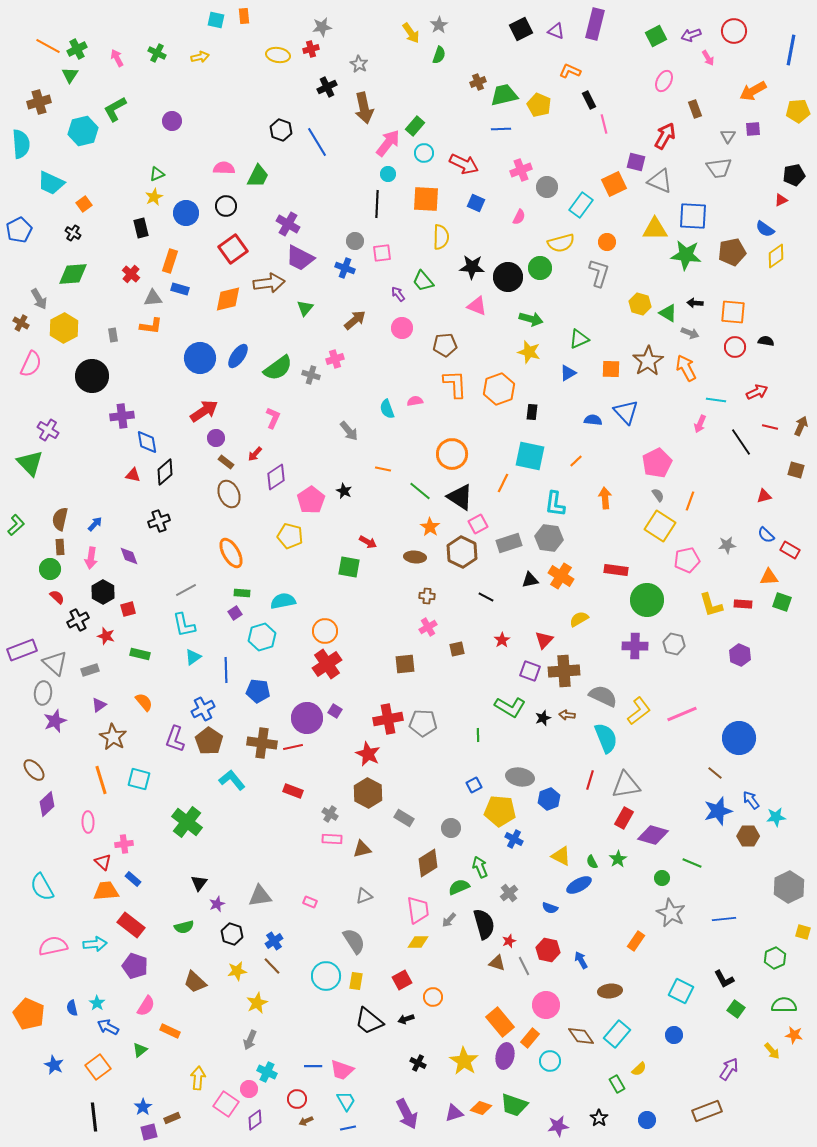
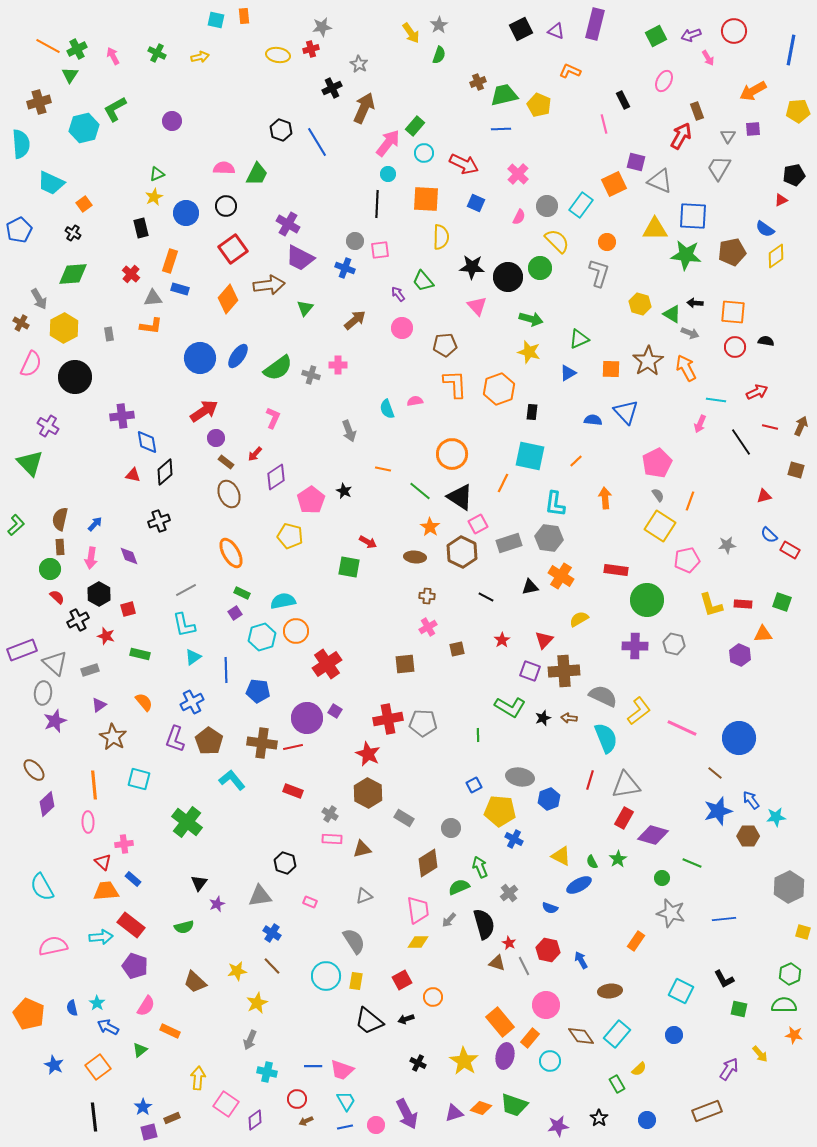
pink arrow at (117, 58): moved 4 px left, 2 px up
black cross at (327, 87): moved 5 px right, 1 px down
black rectangle at (589, 100): moved 34 px right
brown arrow at (364, 108): rotated 144 degrees counterclockwise
brown rectangle at (695, 109): moved 2 px right, 2 px down
cyan hexagon at (83, 131): moved 1 px right, 3 px up
red arrow at (665, 136): moved 16 px right
gray trapezoid at (719, 168): rotated 128 degrees clockwise
pink cross at (521, 170): moved 3 px left, 4 px down; rotated 25 degrees counterclockwise
green trapezoid at (258, 176): moved 1 px left, 2 px up
gray circle at (547, 187): moved 19 px down
yellow semicircle at (561, 243): moved 4 px left, 2 px up; rotated 120 degrees counterclockwise
pink square at (382, 253): moved 2 px left, 3 px up
brown arrow at (269, 283): moved 2 px down
orange diamond at (228, 299): rotated 36 degrees counterclockwise
pink triangle at (477, 306): rotated 25 degrees clockwise
green triangle at (668, 313): moved 4 px right, 1 px down
gray rectangle at (113, 335): moved 4 px left, 1 px up
pink cross at (335, 359): moved 3 px right, 6 px down; rotated 18 degrees clockwise
black circle at (92, 376): moved 17 px left, 1 px down
purple cross at (48, 430): moved 4 px up
gray arrow at (349, 431): rotated 20 degrees clockwise
blue semicircle at (766, 535): moved 3 px right
orange triangle at (769, 577): moved 6 px left, 57 px down
black triangle at (530, 580): moved 7 px down
black hexagon at (103, 592): moved 4 px left, 2 px down
green rectangle at (242, 593): rotated 21 degrees clockwise
orange circle at (325, 631): moved 29 px left
blue cross at (203, 709): moved 11 px left, 7 px up
pink line at (682, 714): moved 14 px down; rotated 48 degrees clockwise
brown arrow at (567, 715): moved 2 px right, 3 px down
orange line at (101, 780): moved 7 px left, 5 px down; rotated 12 degrees clockwise
gray star at (671, 913): rotated 12 degrees counterclockwise
black hexagon at (232, 934): moved 53 px right, 71 px up
blue cross at (274, 941): moved 2 px left, 8 px up; rotated 24 degrees counterclockwise
red star at (509, 941): moved 2 px down; rotated 24 degrees counterclockwise
cyan arrow at (95, 944): moved 6 px right, 7 px up
green hexagon at (775, 958): moved 15 px right, 16 px down
green square at (736, 1009): moved 3 px right; rotated 24 degrees counterclockwise
yellow arrow at (772, 1051): moved 12 px left, 3 px down
cyan cross at (267, 1072): rotated 12 degrees counterclockwise
pink circle at (249, 1089): moved 127 px right, 36 px down
blue line at (348, 1128): moved 3 px left, 1 px up
